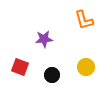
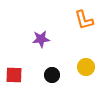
purple star: moved 3 px left
red square: moved 6 px left, 8 px down; rotated 18 degrees counterclockwise
